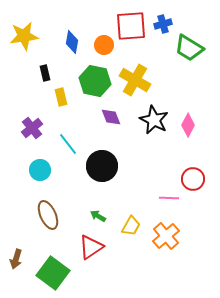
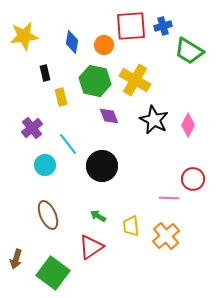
blue cross: moved 2 px down
green trapezoid: moved 3 px down
purple diamond: moved 2 px left, 1 px up
cyan circle: moved 5 px right, 5 px up
yellow trapezoid: rotated 145 degrees clockwise
